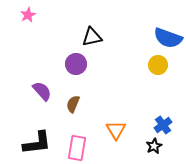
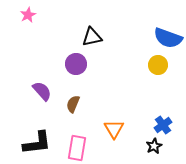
orange triangle: moved 2 px left, 1 px up
